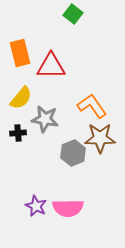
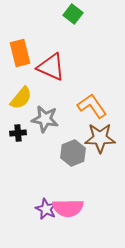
red triangle: moved 1 px down; rotated 24 degrees clockwise
purple star: moved 10 px right, 3 px down
